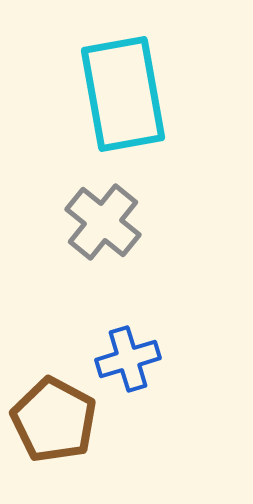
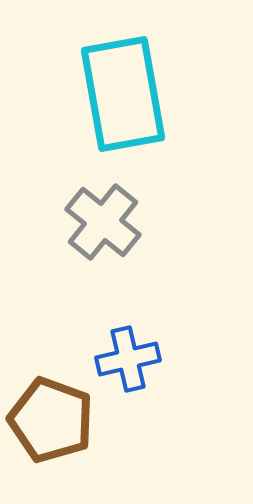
blue cross: rotated 4 degrees clockwise
brown pentagon: moved 3 px left; rotated 8 degrees counterclockwise
